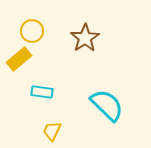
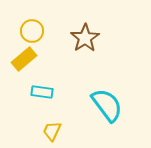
yellow rectangle: moved 5 px right
cyan semicircle: rotated 9 degrees clockwise
